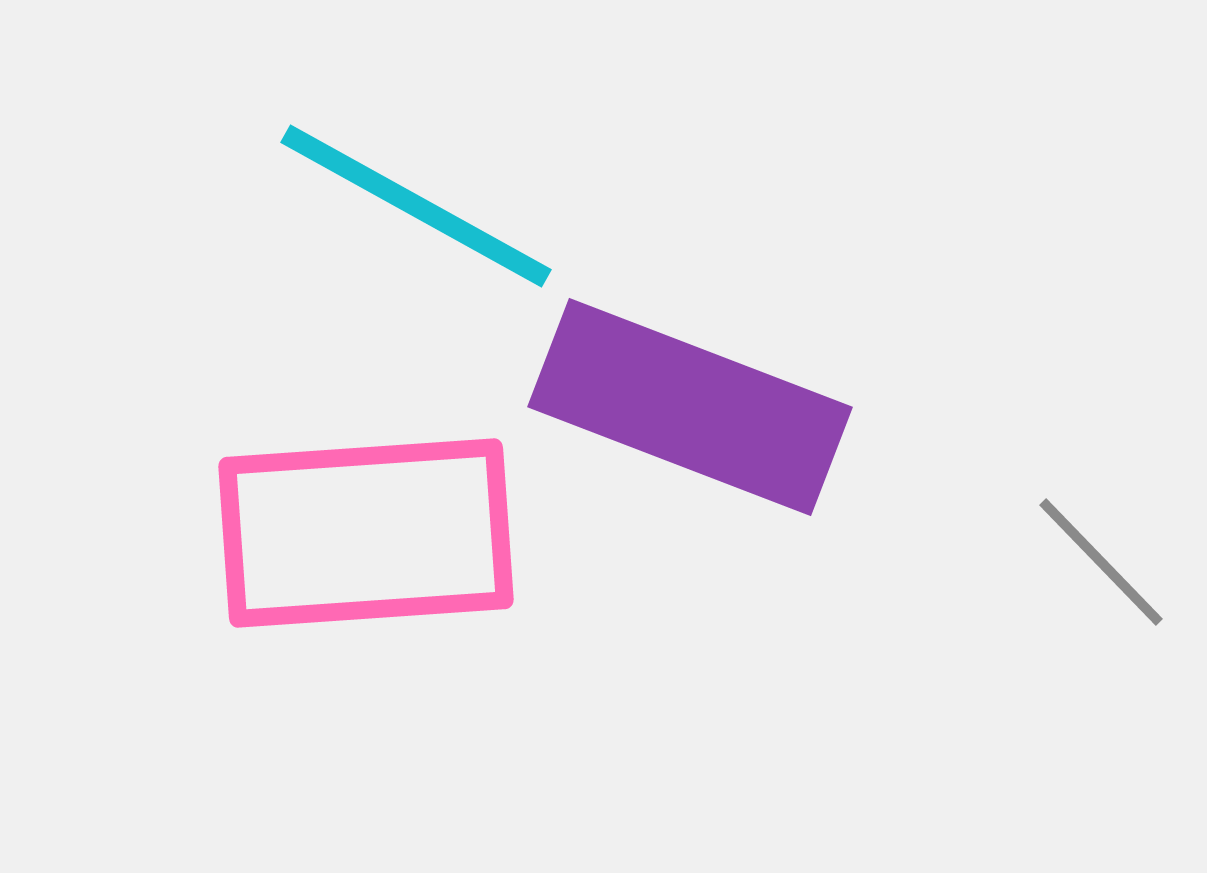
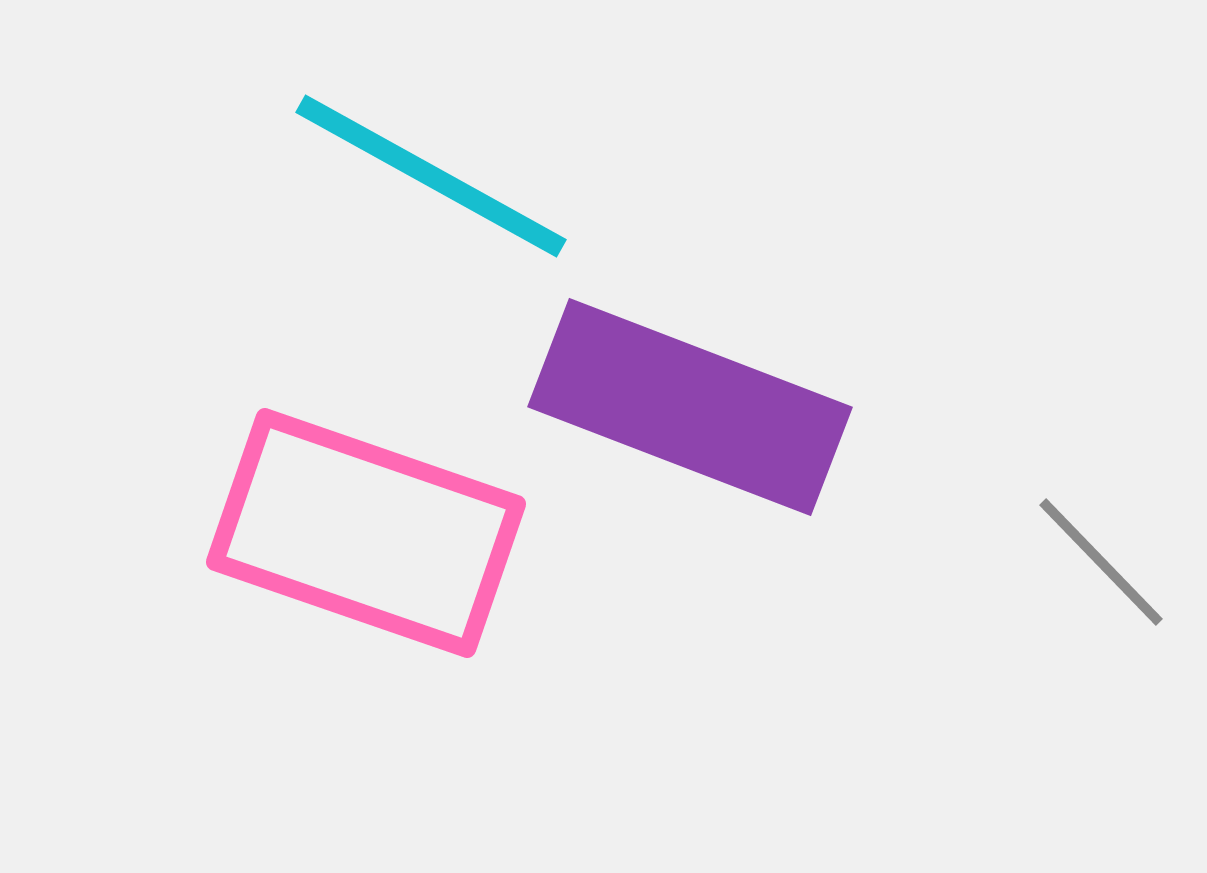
cyan line: moved 15 px right, 30 px up
pink rectangle: rotated 23 degrees clockwise
